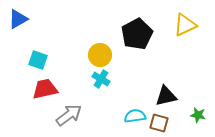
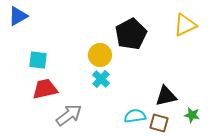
blue triangle: moved 3 px up
black pentagon: moved 6 px left
cyan square: rotated 12 degrees counterclockwise
cyan cross: rotated 12 degrees clockwise
green star: moved 6 px left
